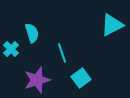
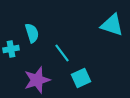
cyan triangle: rotated 45 degrees clockwise
cyan cross: rotated 35 degrees clockwise
cyan line: rotated 18 degrees counterclockwise
cyan square: rotated 12 degrees clockwise
